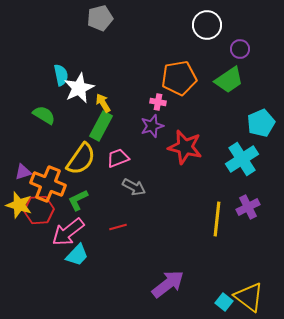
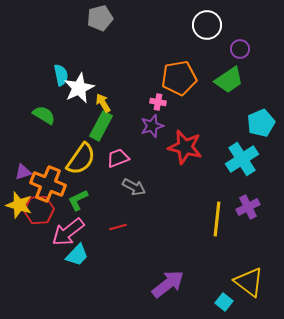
yellow triangle: moved 15 px up
